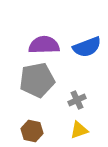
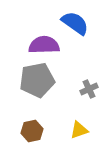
blue semicircle: moved 12 px left, 24 px up; rotated 124 degrees counterclockwise
gray cross: moved 12 px right, 11 px up
brown hexagon: rotated 25 degrees counterclockwise
